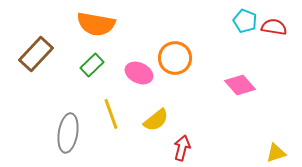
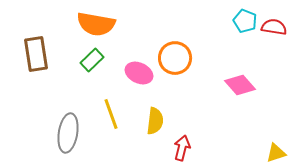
brown rectangle: rotated 52 degrees counterclockwise
green rectangle: moved 5 px up
yellow semicircle: moved 1 px left, 1 px down; rotated 44 degrees counterclockwise
